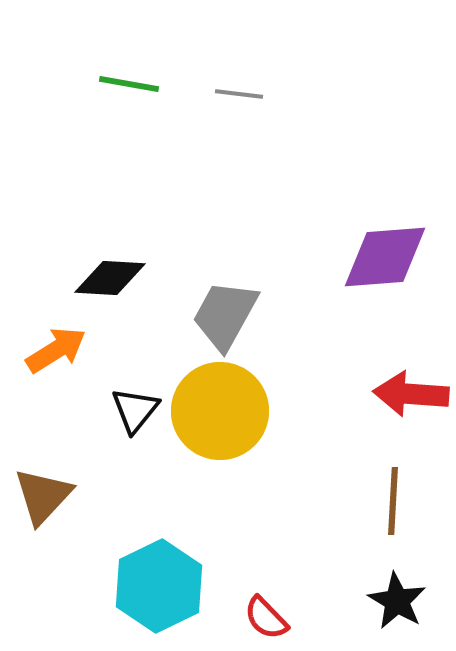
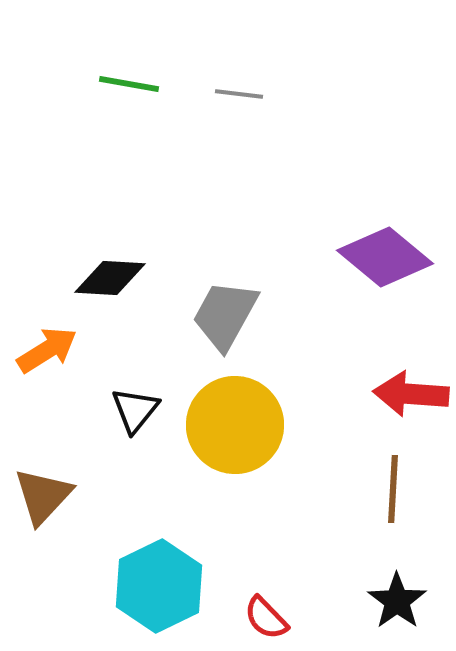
purple diamond: rotated 44 degrees clockwise
orange arrow: moved 9 px left
yellow circle: moved 15 px right, 14 px down
brown line: moved 12 px up
black star: rotated 6 degrees clockwise
